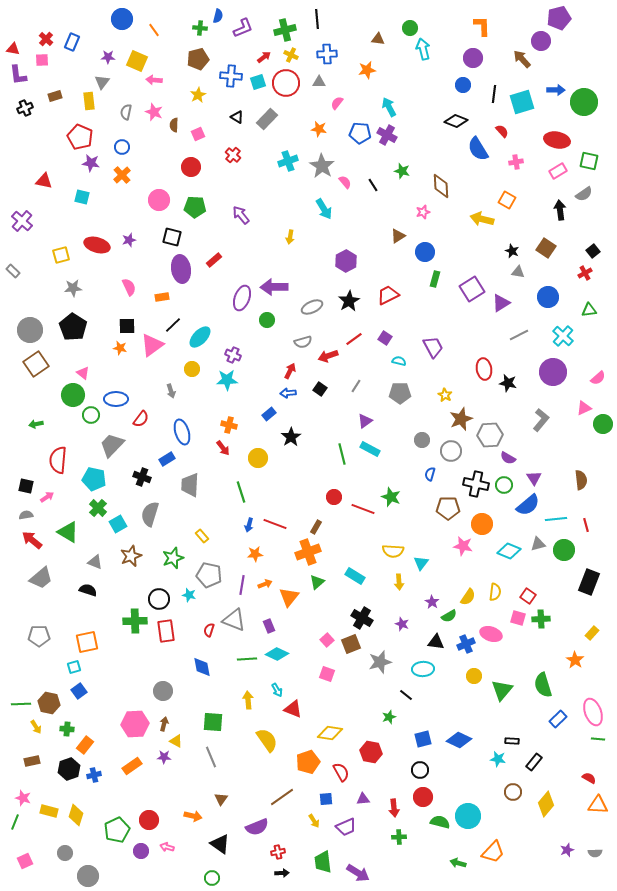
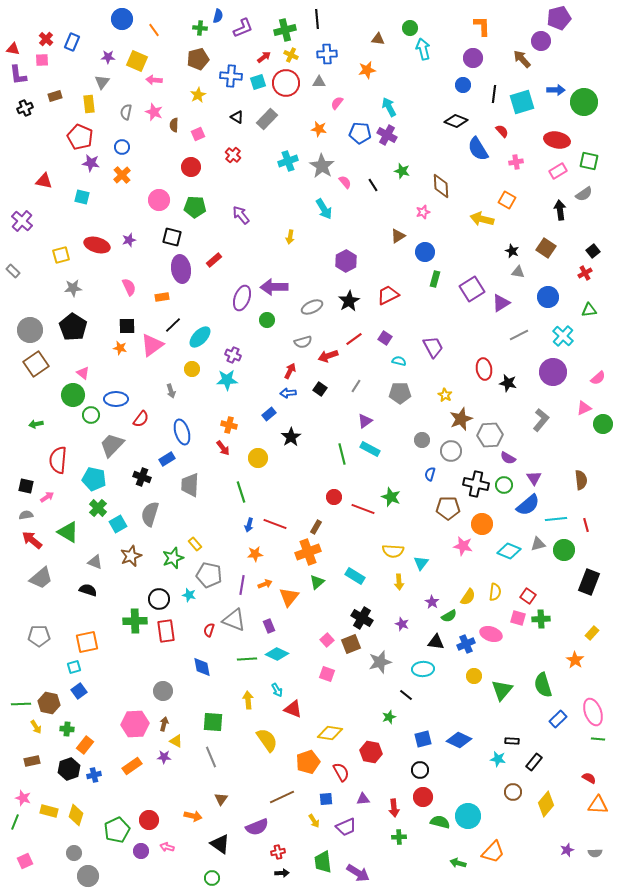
yellow rectangle at (89, 101): moved 3 px down
yellow rectangle at (202, 536): moved 7 px left, 8 px down
brown line at (282, 797): rotated 10 degrees clockwise
gray circle at (65, 853): moved 9 px right
